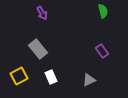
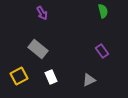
gray rectangle: rotated 12 degrees counterclockwise
